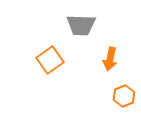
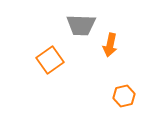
orange arrow: moved 14 px up
orange hexagon: rotated 10 degrees clockwise
